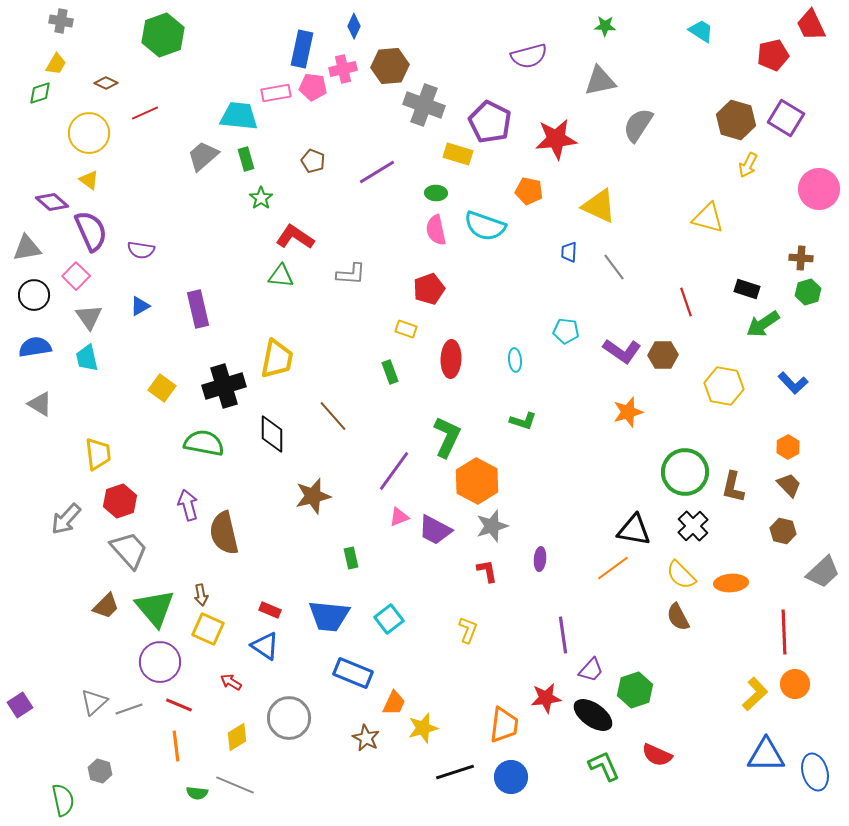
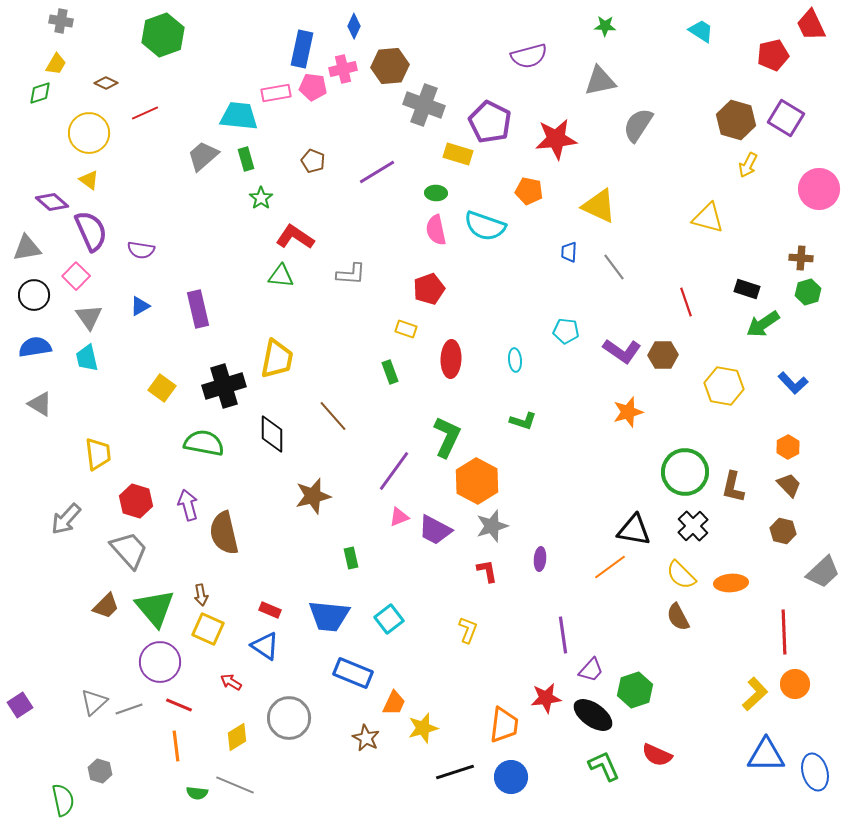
red hexagon at (120, 501): moved 16 px right; rotated 24 degrees counterclockwise
orange line at (613, 568): moved 3 px left, 1 px up
